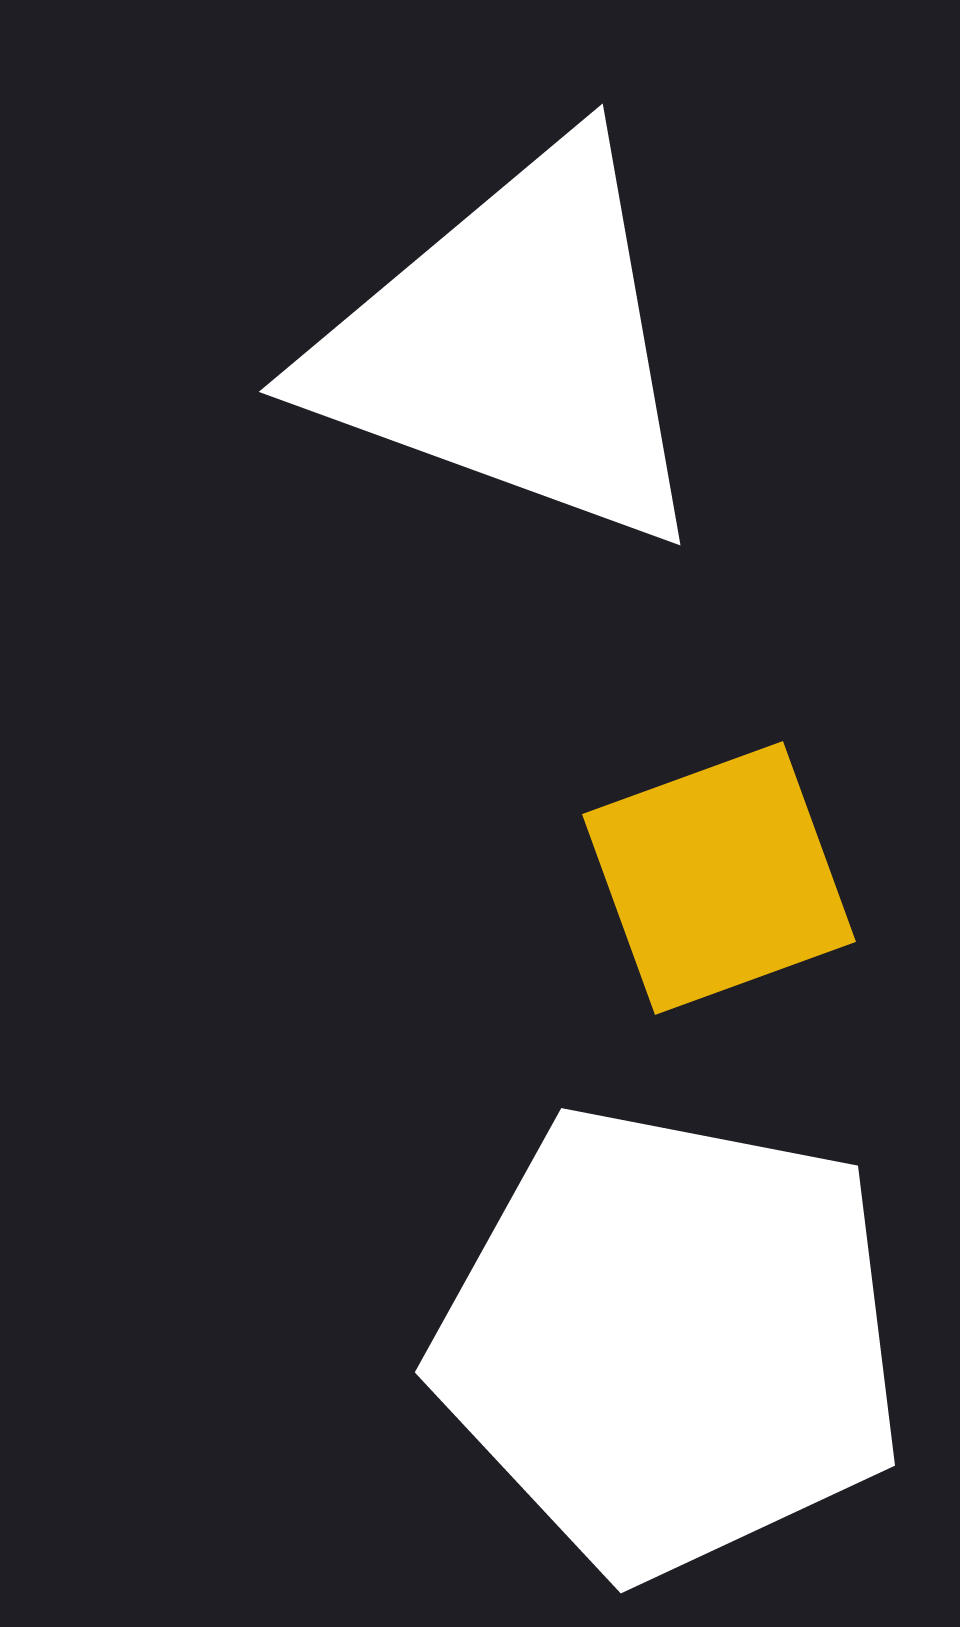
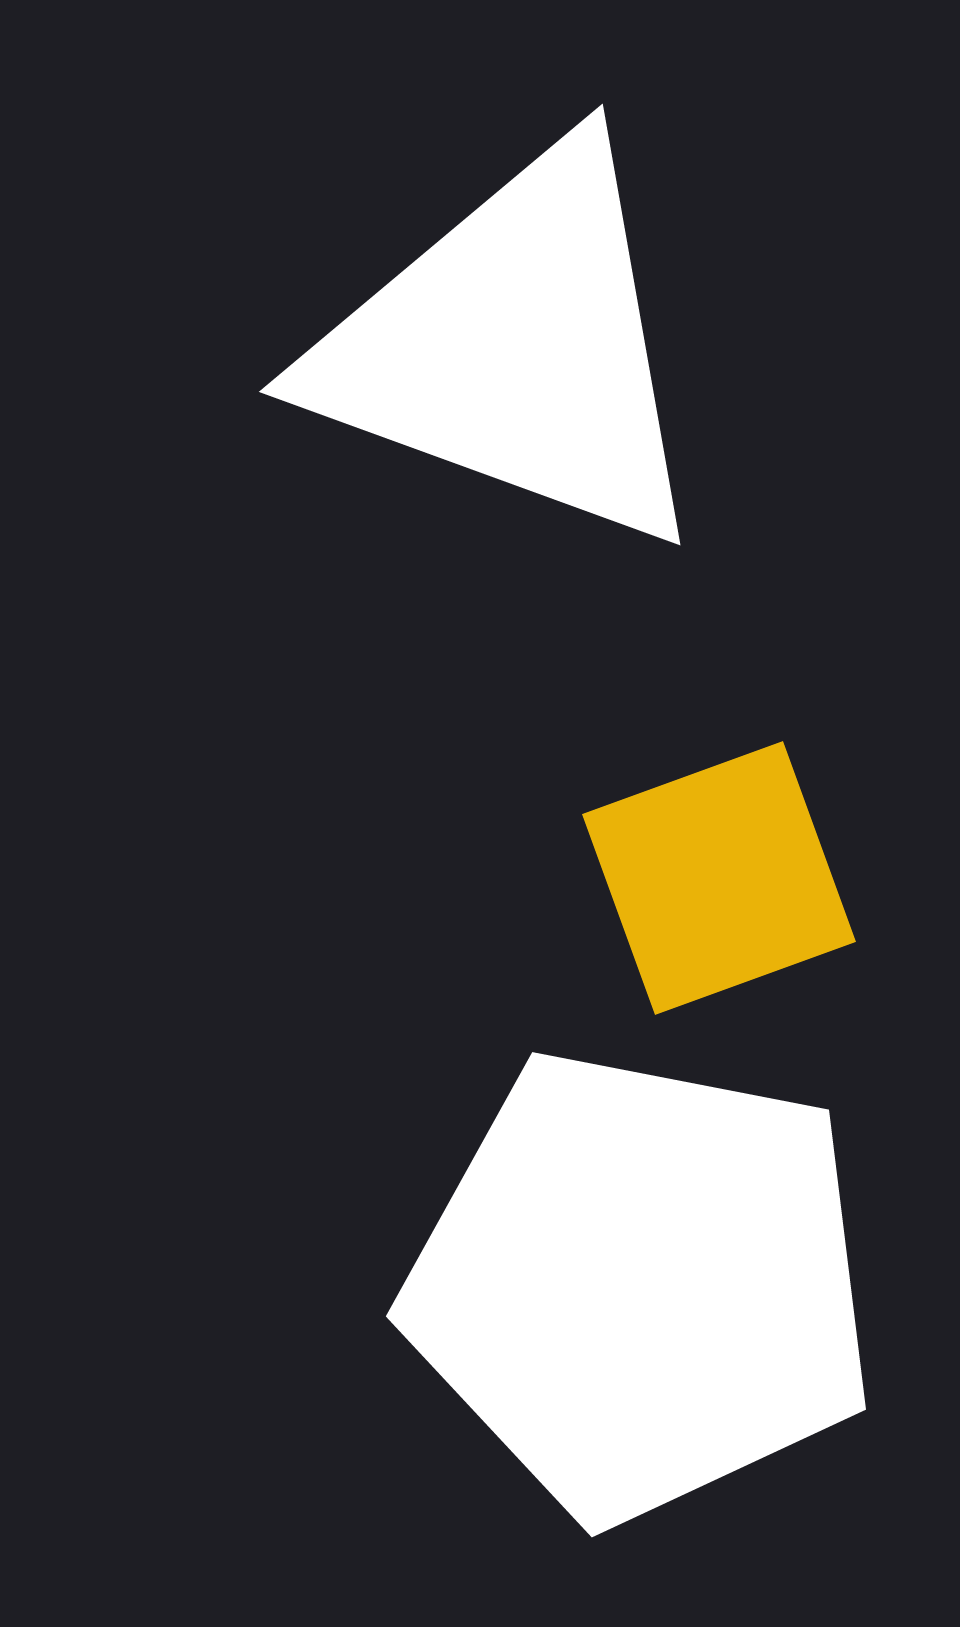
white pentagon: moved 29 px left, 56 px up
